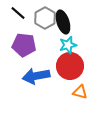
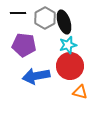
black line: rotated 42 degrees counterclockwise
black ellipse: moved 1 px right
